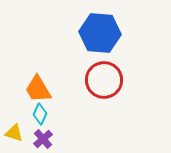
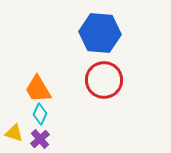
purple cross: moved 3 px left
